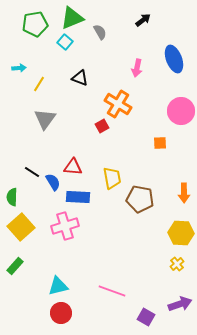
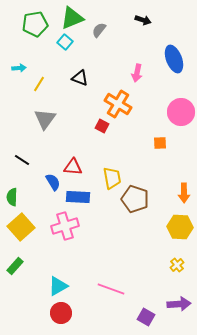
black arrow: rotated 56 degrees clockwise
gray semicircle: moved 1 px left, 2 px up; rotated 112 degrees counterclockwise
pink arrow: moved 5 px down
pink circle: moved 1 px down
red square: rotated 32 degrees counterclockwise
black line: moved 10 px left, 12 px up
brown pentagon: moved 5 px left; rotated 8 degrees clockwise
yellow hexagon: moved 1 px left, 6 px up
yellow cross: moved 1 px down
cyan triangle: rotated 15 degrees counterclockwise
pink line: moved 1 px left, 2 px up
purple arrow: moved 1 px left; rotated 15 degrees clockwise
